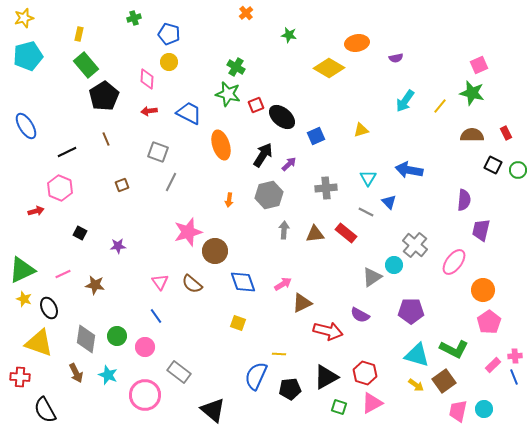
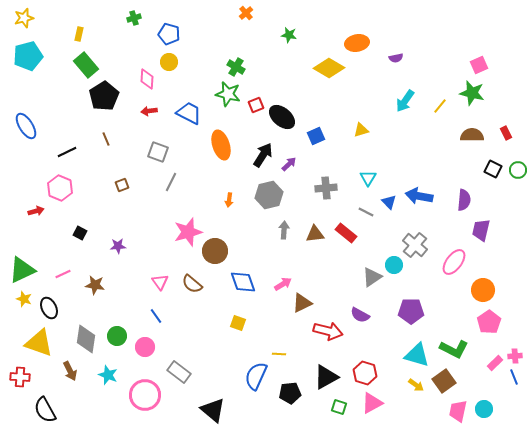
black square at (493, 165): moved 4 px down
blue arrow at (409, 170): moved 10 px right, 26 px down
pink rectangle at (493, 365): moved 2 px right, 2 px up
brown arrow at (76, 373): moved 6 px left, 2 px up
black pentagon at (290, 389): moved 4 px down
